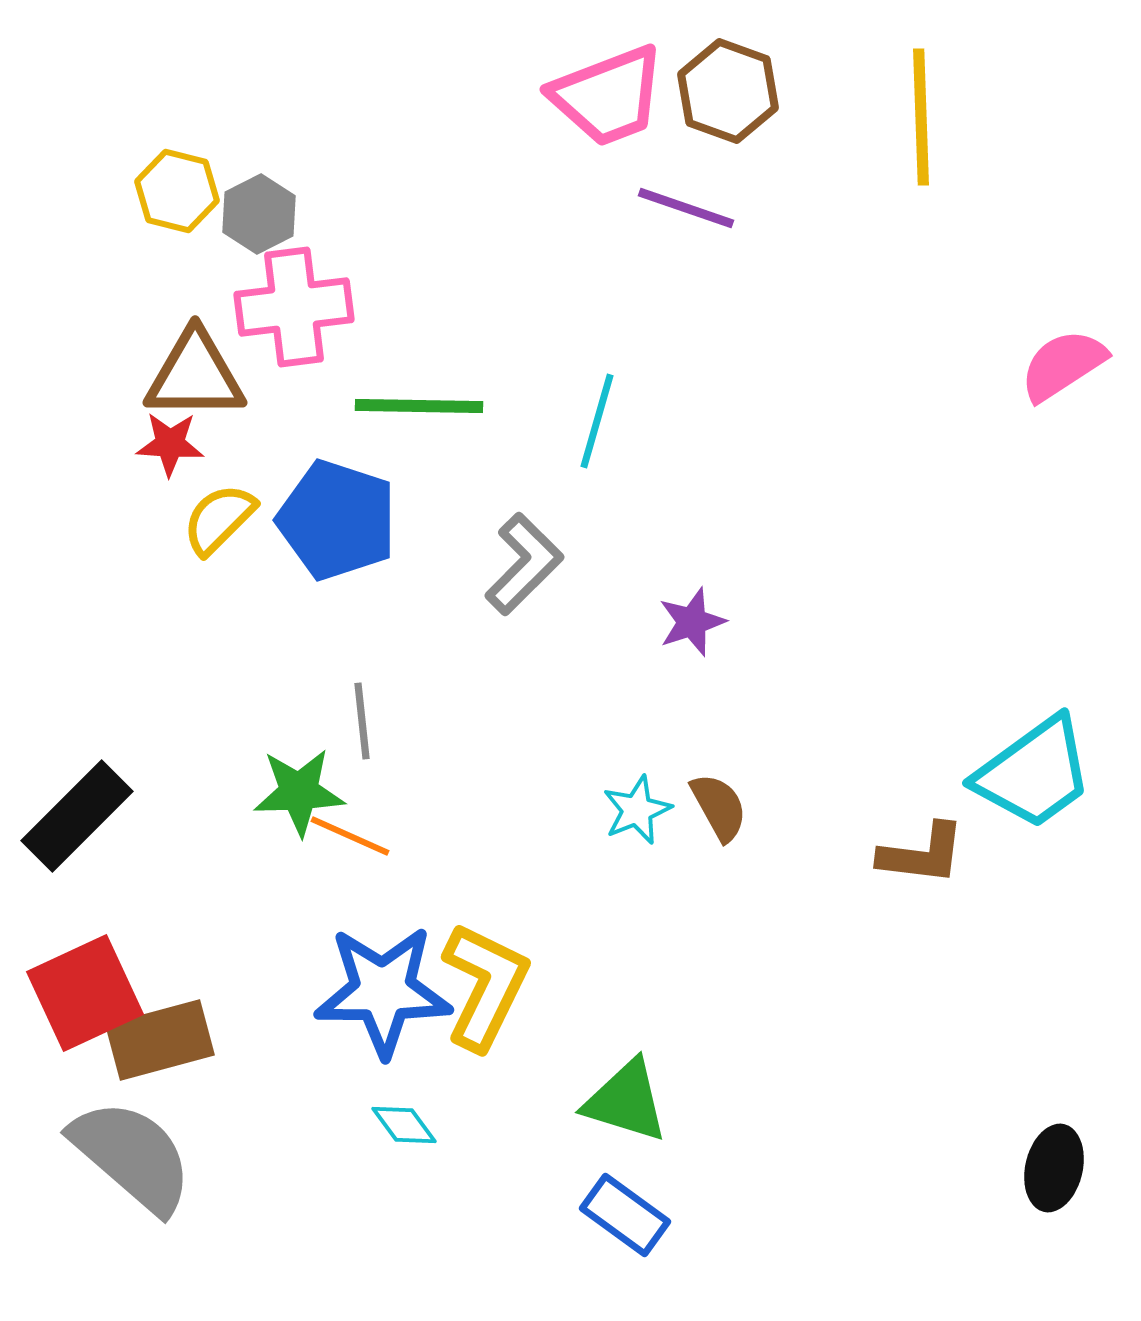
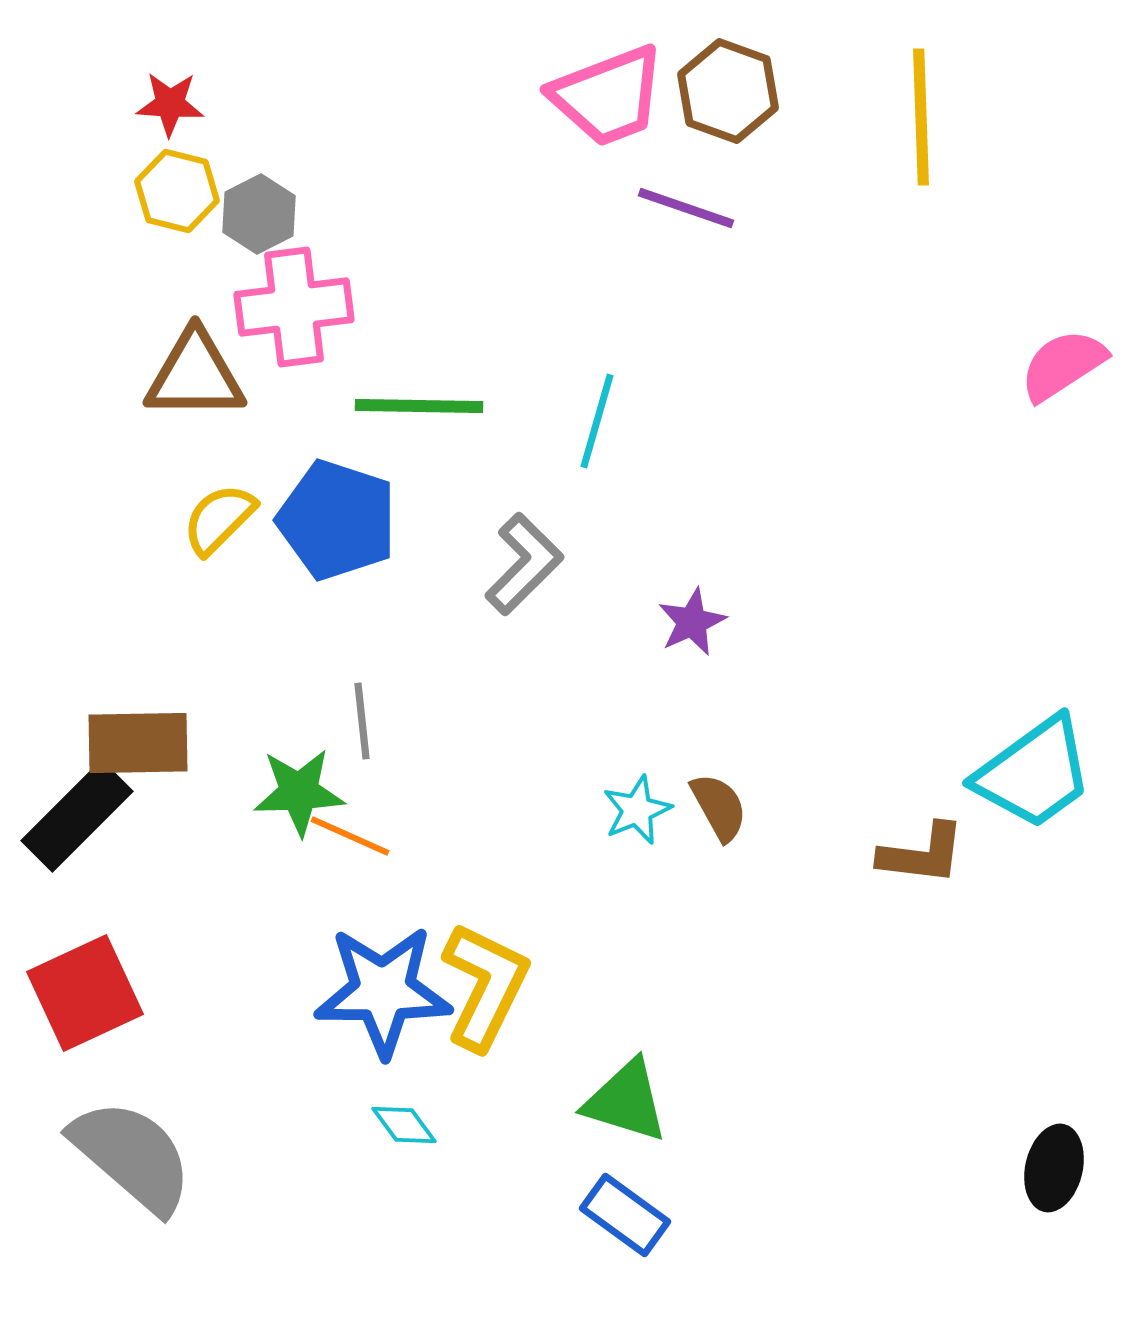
red star: moved 340 px up
purple star: rotated 6 degrees counterclockwise
brown rectangle: moved 22 px left, 297 px up; rotated 14 degrees clockwise
